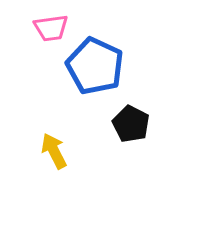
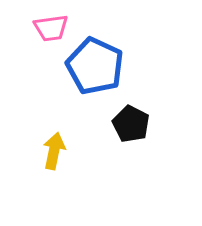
yellow arrow: rotated 39 degrees clockwise
